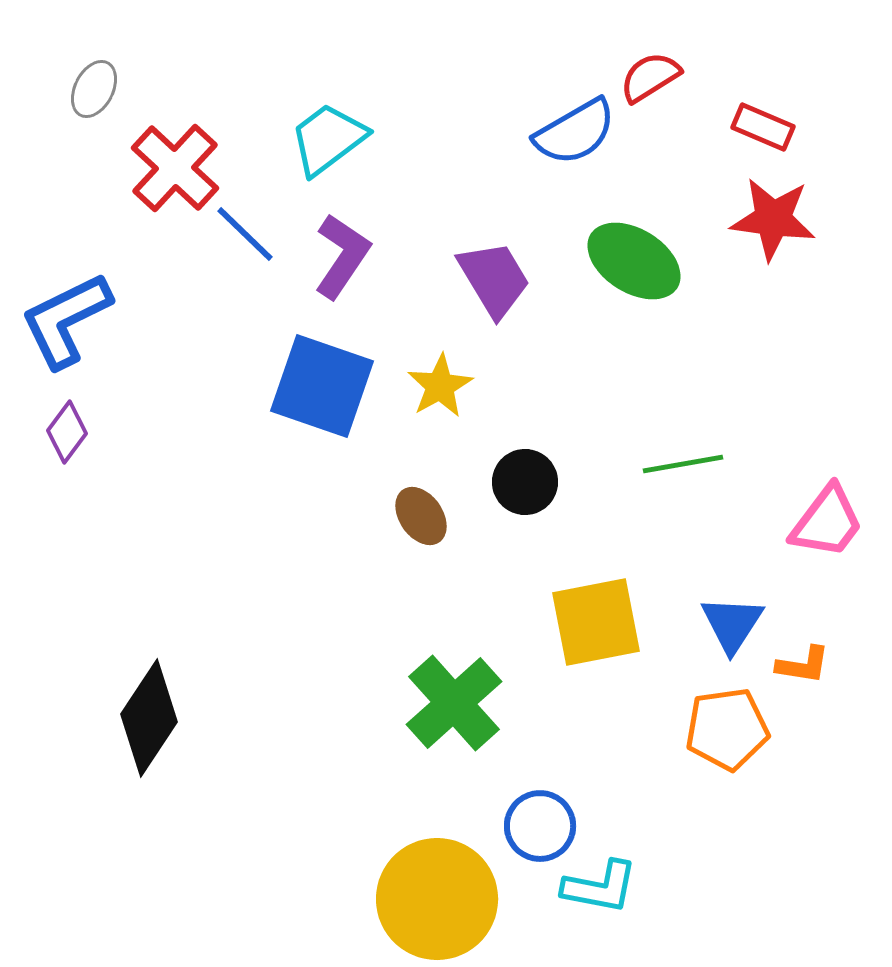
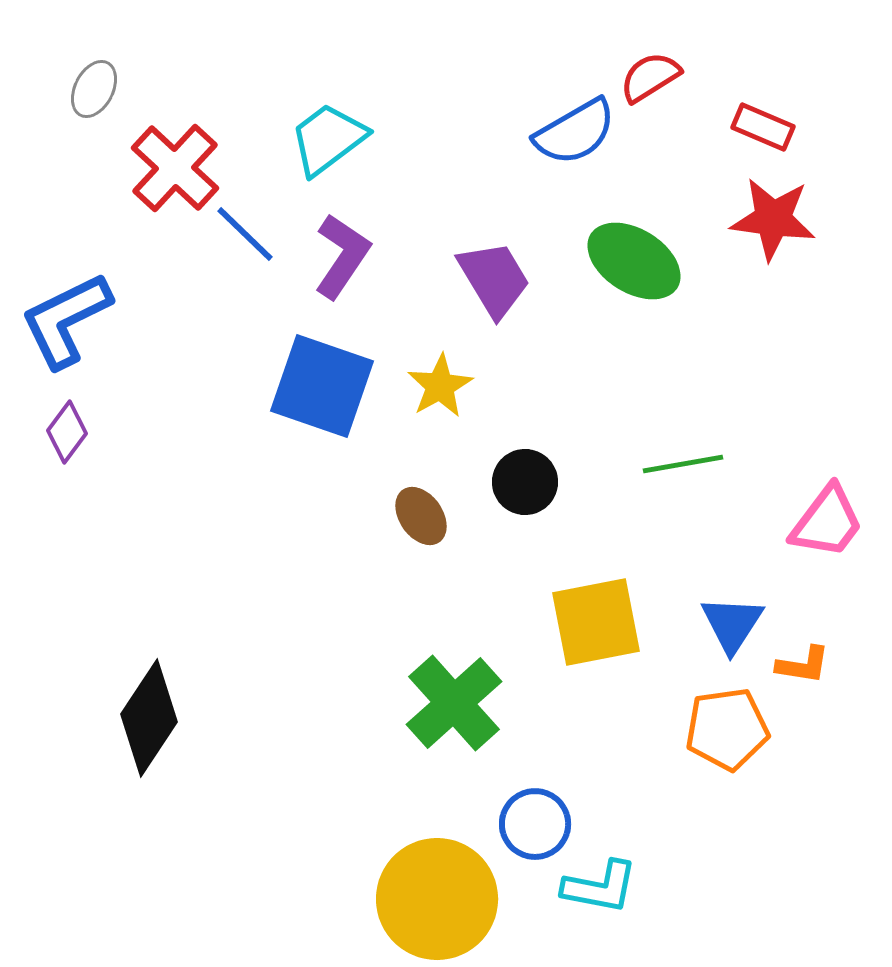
blue circle: moved 5 px left, 2 px up
